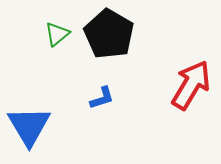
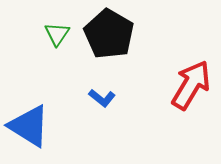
green triangle: rotated 16 degrees counterclockwise
blue L-shape: rotated 56 degrees clockwise
blue triangle: rotated 27 degrees counterclockwise
